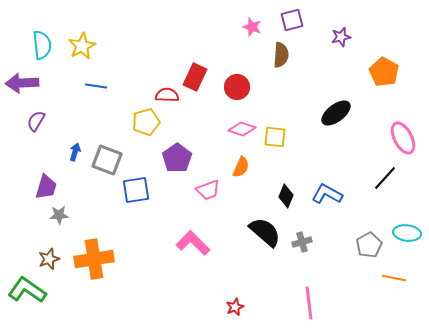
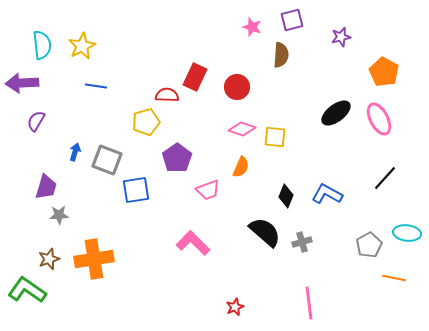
pink ellipse: moved 24 px left, 19 px up
